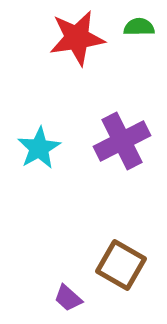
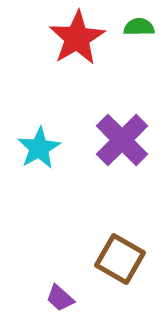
red star: rotated 22 degrees counterclockwise
purple cross: moved 1 px up; rotated 18 degrees counterclockwise
brown square: moved 1 px left, 6 px up
purple trapezoid: moved 8 px left
